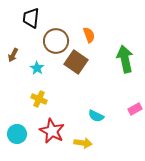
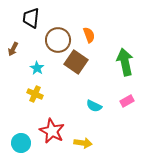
brown circle: moved 2 px right, 1 px up
brown arrow: moved 6 px up
green arrow: moved 3 px down
yellow cross: moved 4 px left, 5 px up
pink rectangle: moved 8 px left, 8 px up
cyan semicircle: moved 2 px left, 10 px up
cyan circle: moved 4 px right, 9 px down
